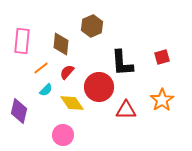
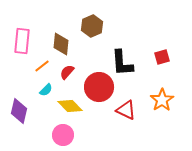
orange line: moved 1 px right, 2 px up
yellow diamond: moved 2 px left, 3 px down; rotated 10 degrees counterclockwise
red triangle: rotated 25 degrees clockwise
